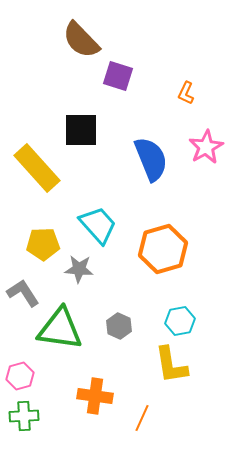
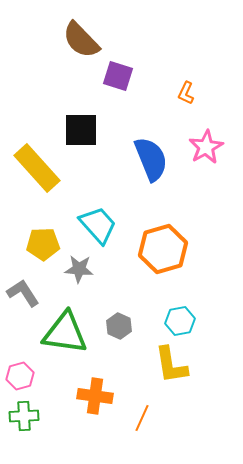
green triangle: moved 5 px right, 4 px down
